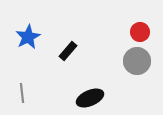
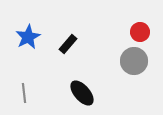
black rectangle: moved 7 px up
gray circle: moved 3 px left
gray line: moved 2 px right
black ellipse: moved 8 px left, 5 px up; rotated 72 degrees clockwise
